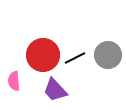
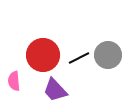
black line: moved 4 px right
